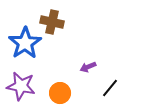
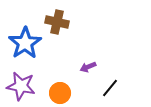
brown cross: moved 5 px right
